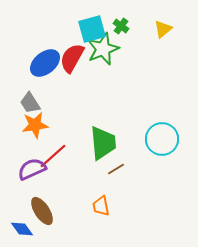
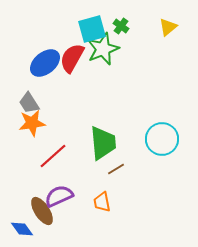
yellow triangle: moved 5 px right, 2 px up
gray trapezoid: moved 1 px left
orange star: moved 3 px left, 2 px up
purple semicircle: moved 27 px right, 27 px down
orange trapezoid: moved 1 px right, 4 px up
